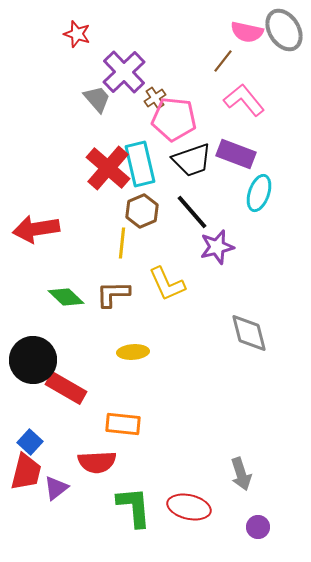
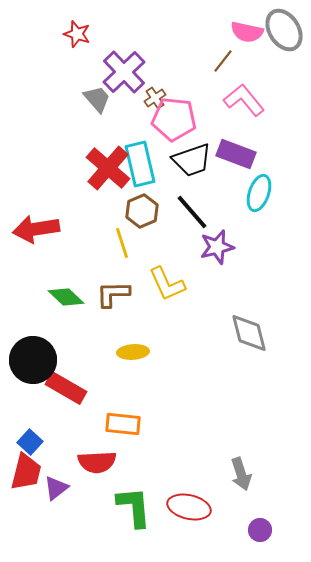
yellow line: rotated 24 degrees counterclockwise
purple circle: moved 2 px right, 3 px down
